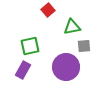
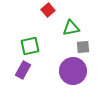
green triangle: moved 1 px left, 1 px down
gray square: moved 1 px left, 1 px down
purple circle: moved 7 px right, 4 px down
